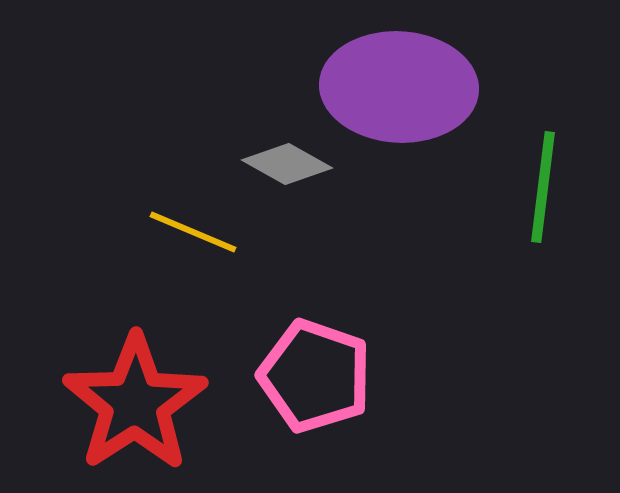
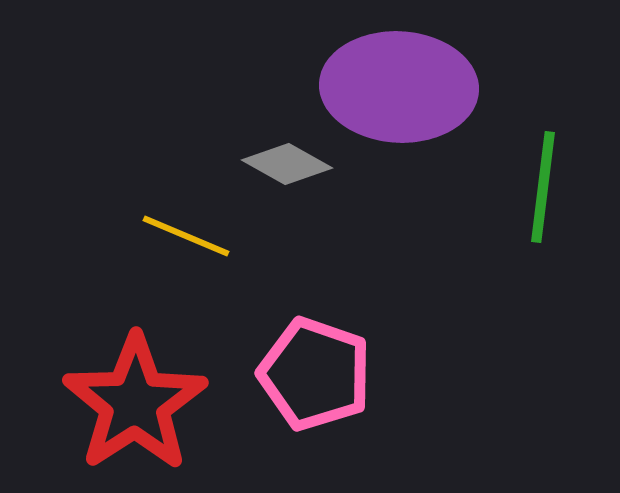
yellow line: moved 7 px left, 4 px down
pink pentagon: moved 2 px up
